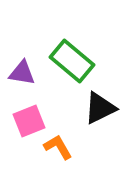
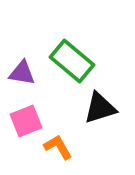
black triangle: rotated 9 degrees clockwise
pink square: moved 3 px left
